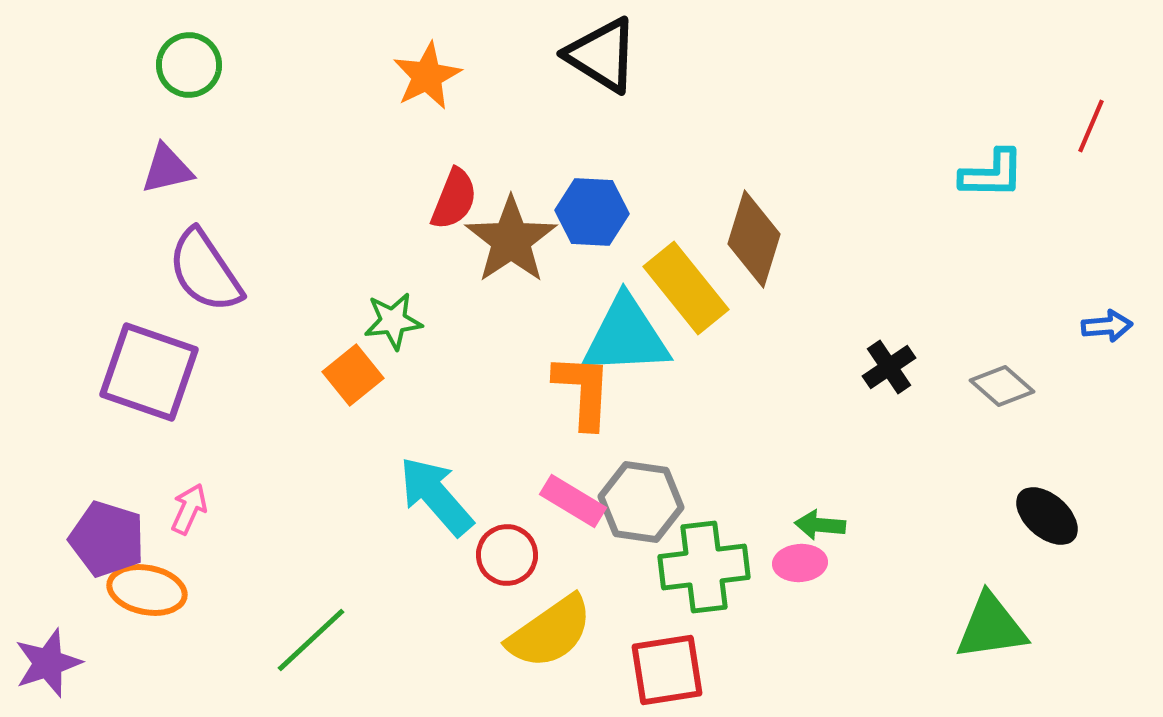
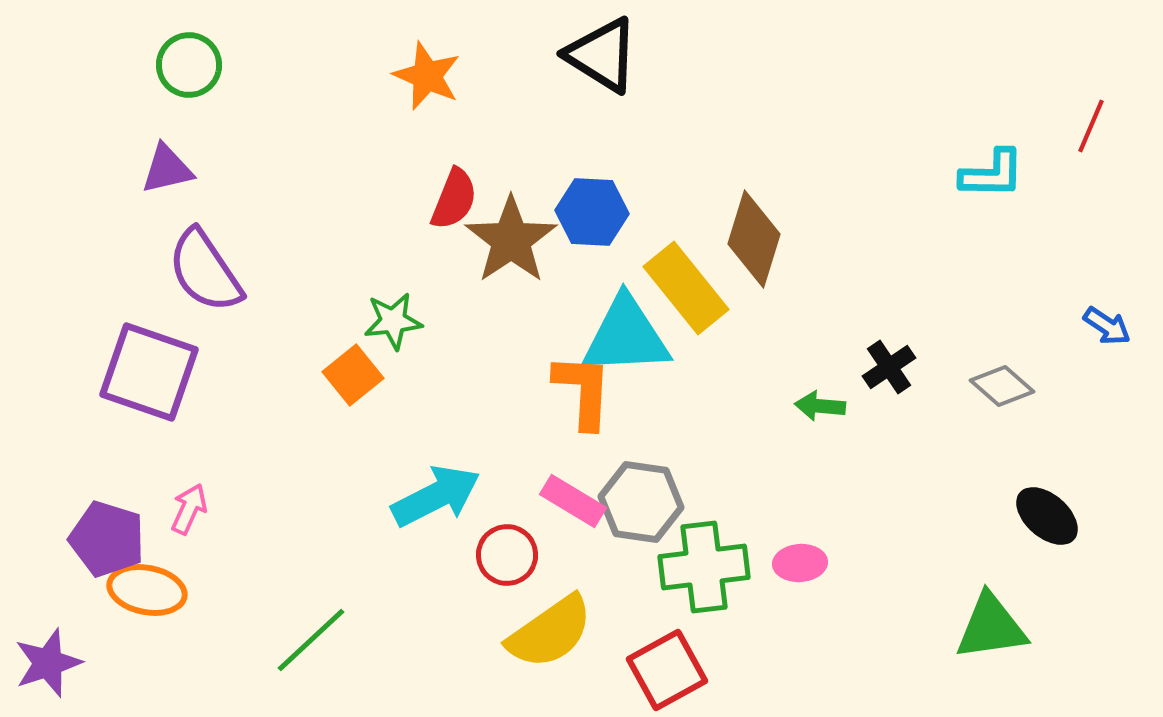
orange star: rotated 22 degrees counterclockwise
blue arrow: rotated 39 degrees clockwise
cyan arrow: rotated 104 degrees clockwise
green arrow: moved 119 px up
red square: rotated 20 degrees counterclockwise
